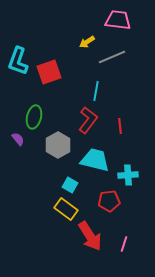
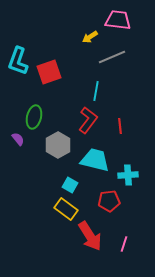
yellow arrow: moved 3 px right, 5 px up
